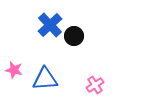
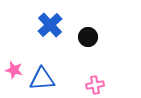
black circle: moved 14 px right, 1 px down
blue triangle: moved 3 px left
pink cross: rotated 24 degrees clockwise
